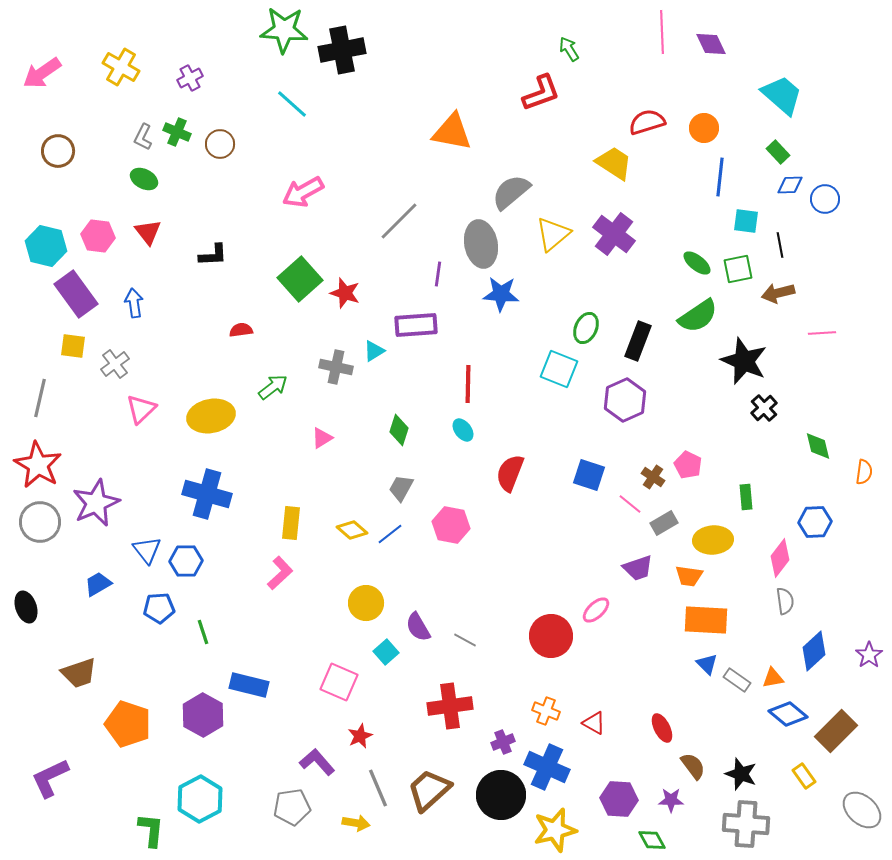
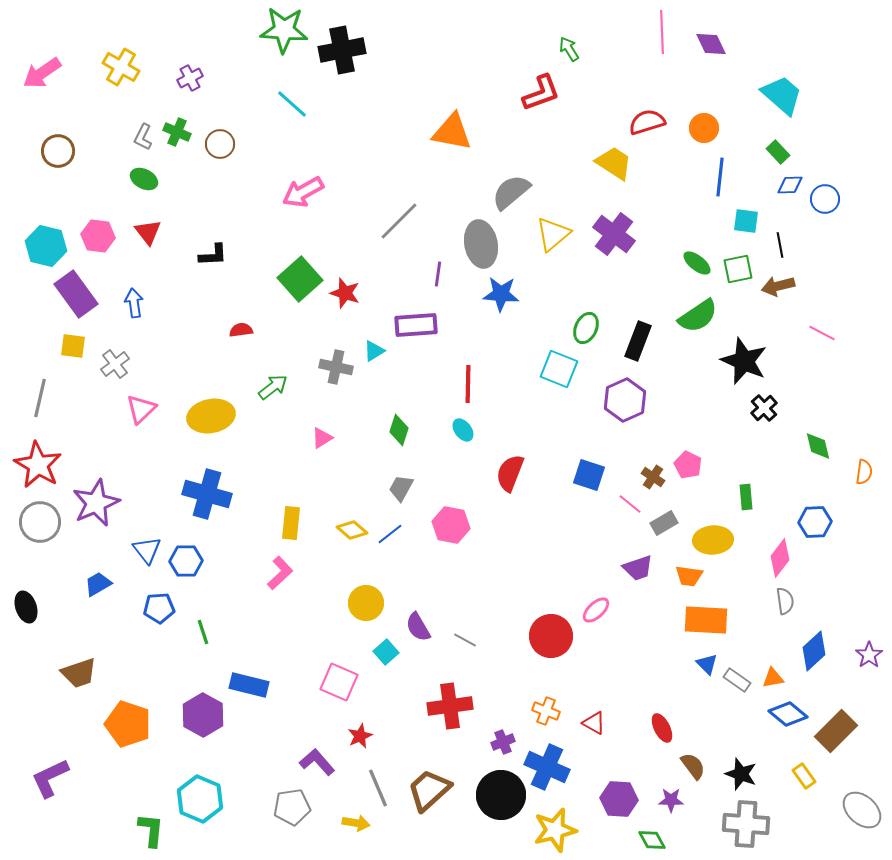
brown arrow at (778, 293): moved 7 px up
pink line at (822, 333): rotated 32 degrees clockwise
cyan hexagon at (200, 799): rotated 9 degrees counterclockwise
